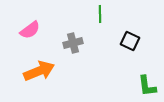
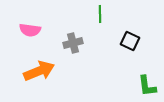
pink semicircle: rotated 45 degrees clockwise
